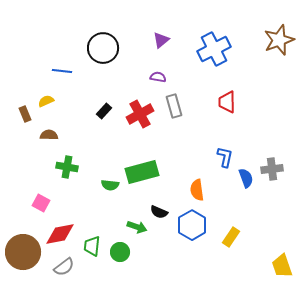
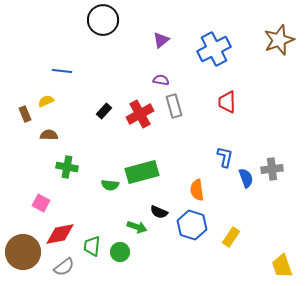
black circle: moved 28 px up
purple semicircle: moved 3 px right, 3 px down
blue hexagon: rotated 12 degrees counterclockwise
